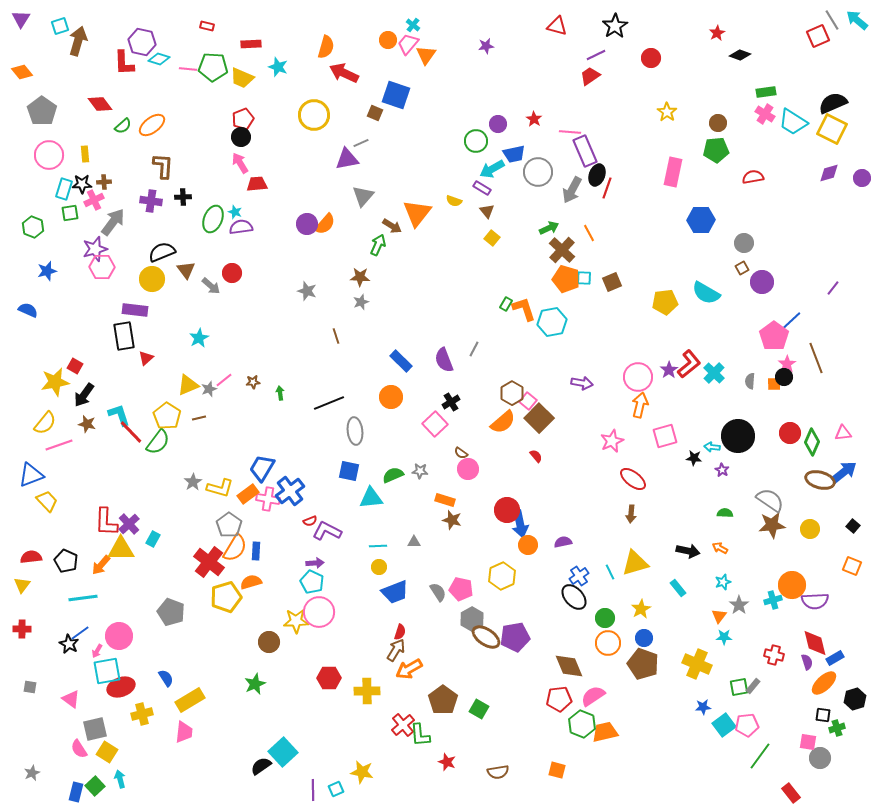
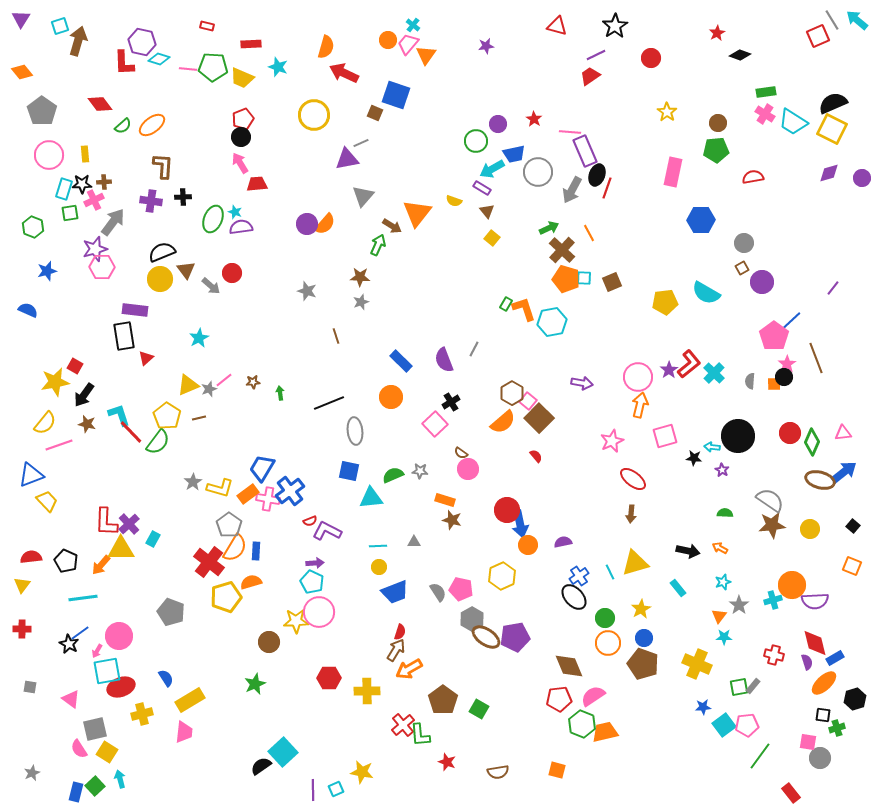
yellow circle at (152, 279): moved 8 px right
